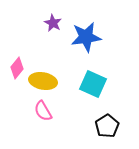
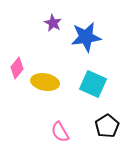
yellow ellipse: moved 2 px right, 1 px down
pink semicircle: moved 17 px right, 21 px down
